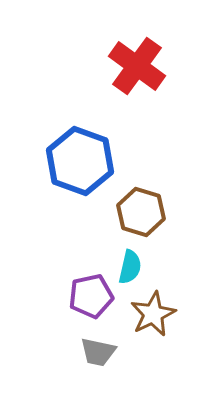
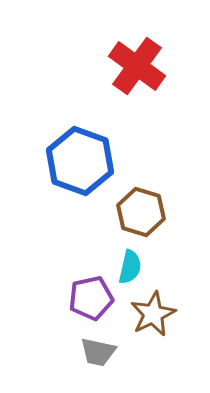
purple pentagon: moved 2 px down
